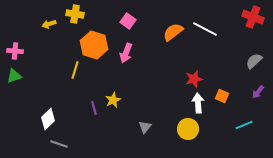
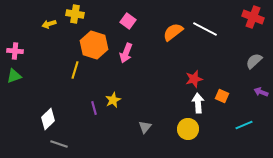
purple arrow: moved 3 px right; rotated 72 degrees clockwise
